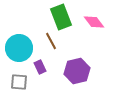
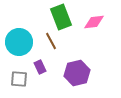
pink diamond: rotated 60 degrees counterclockwise
cyan circle: moved 6 px up
purple hexagon: moved 2 px down
gray square: moved 3 px up
